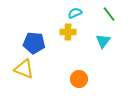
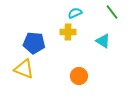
green line: moved 3 px right, 2 px up
cyan triangle: rotated 35 degrees counterclockwise
orange circle: moved 3 px up
